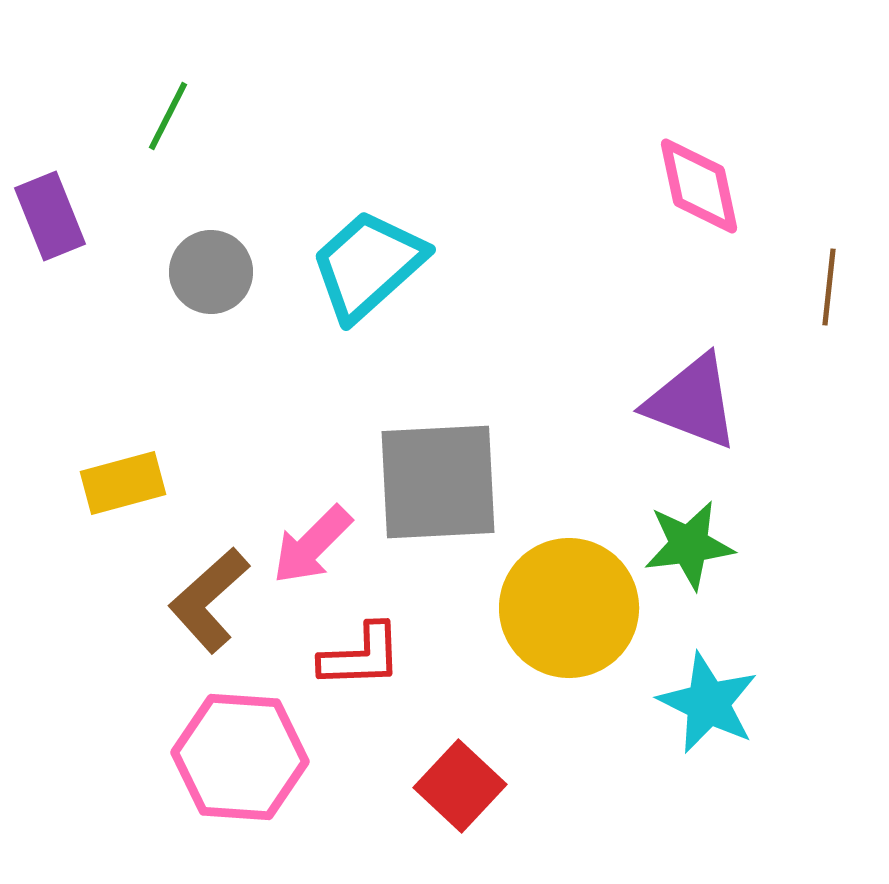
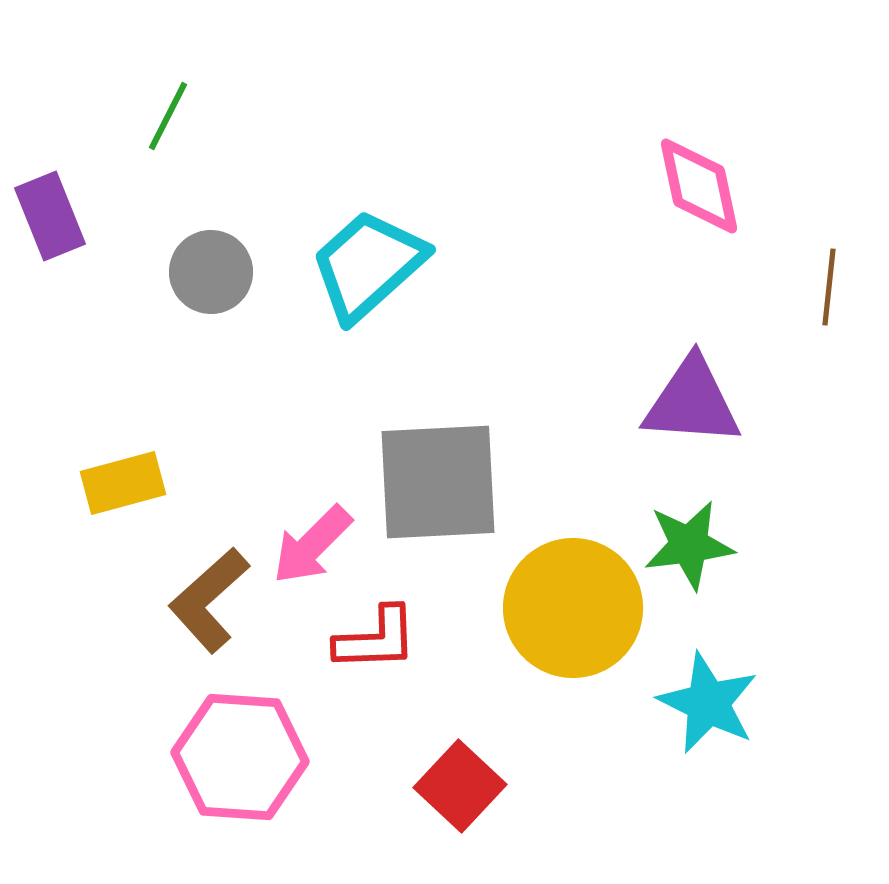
purple triangle: rotated 17 degrees counterclockwise
yellow circle: moved 4 px right
red L-shape: moved 15 px right, 17 px up
